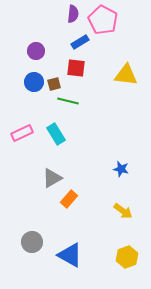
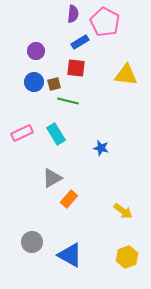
pink pentagon: moved 2 px right, 2 px down
blue star: moved 20 px left, 21 px up
